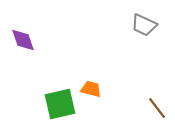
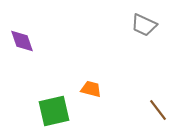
purple diamond: moved 1 px left, 1 px down
green square: moved 6 px left, 7 px down
brown line: moved 1 px right, 2 px down
